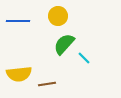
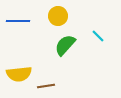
green semicircle: moved 1 px right, 1 px down
cyan line: moved 14 px right, 22 px up
brown line: moved 1 px left, 2 px down
